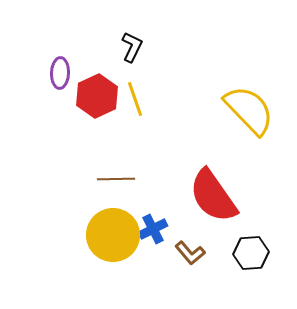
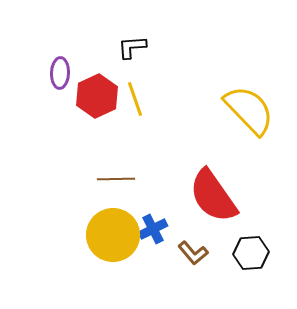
black L-shape: rotated 120 degrees counterclockwise
brown L-shape: moved 3 px right
